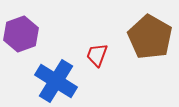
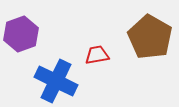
red trapezoid: rotated 60 degrees clockwise
blue cross: rotated 6 degrees counterclockwise
